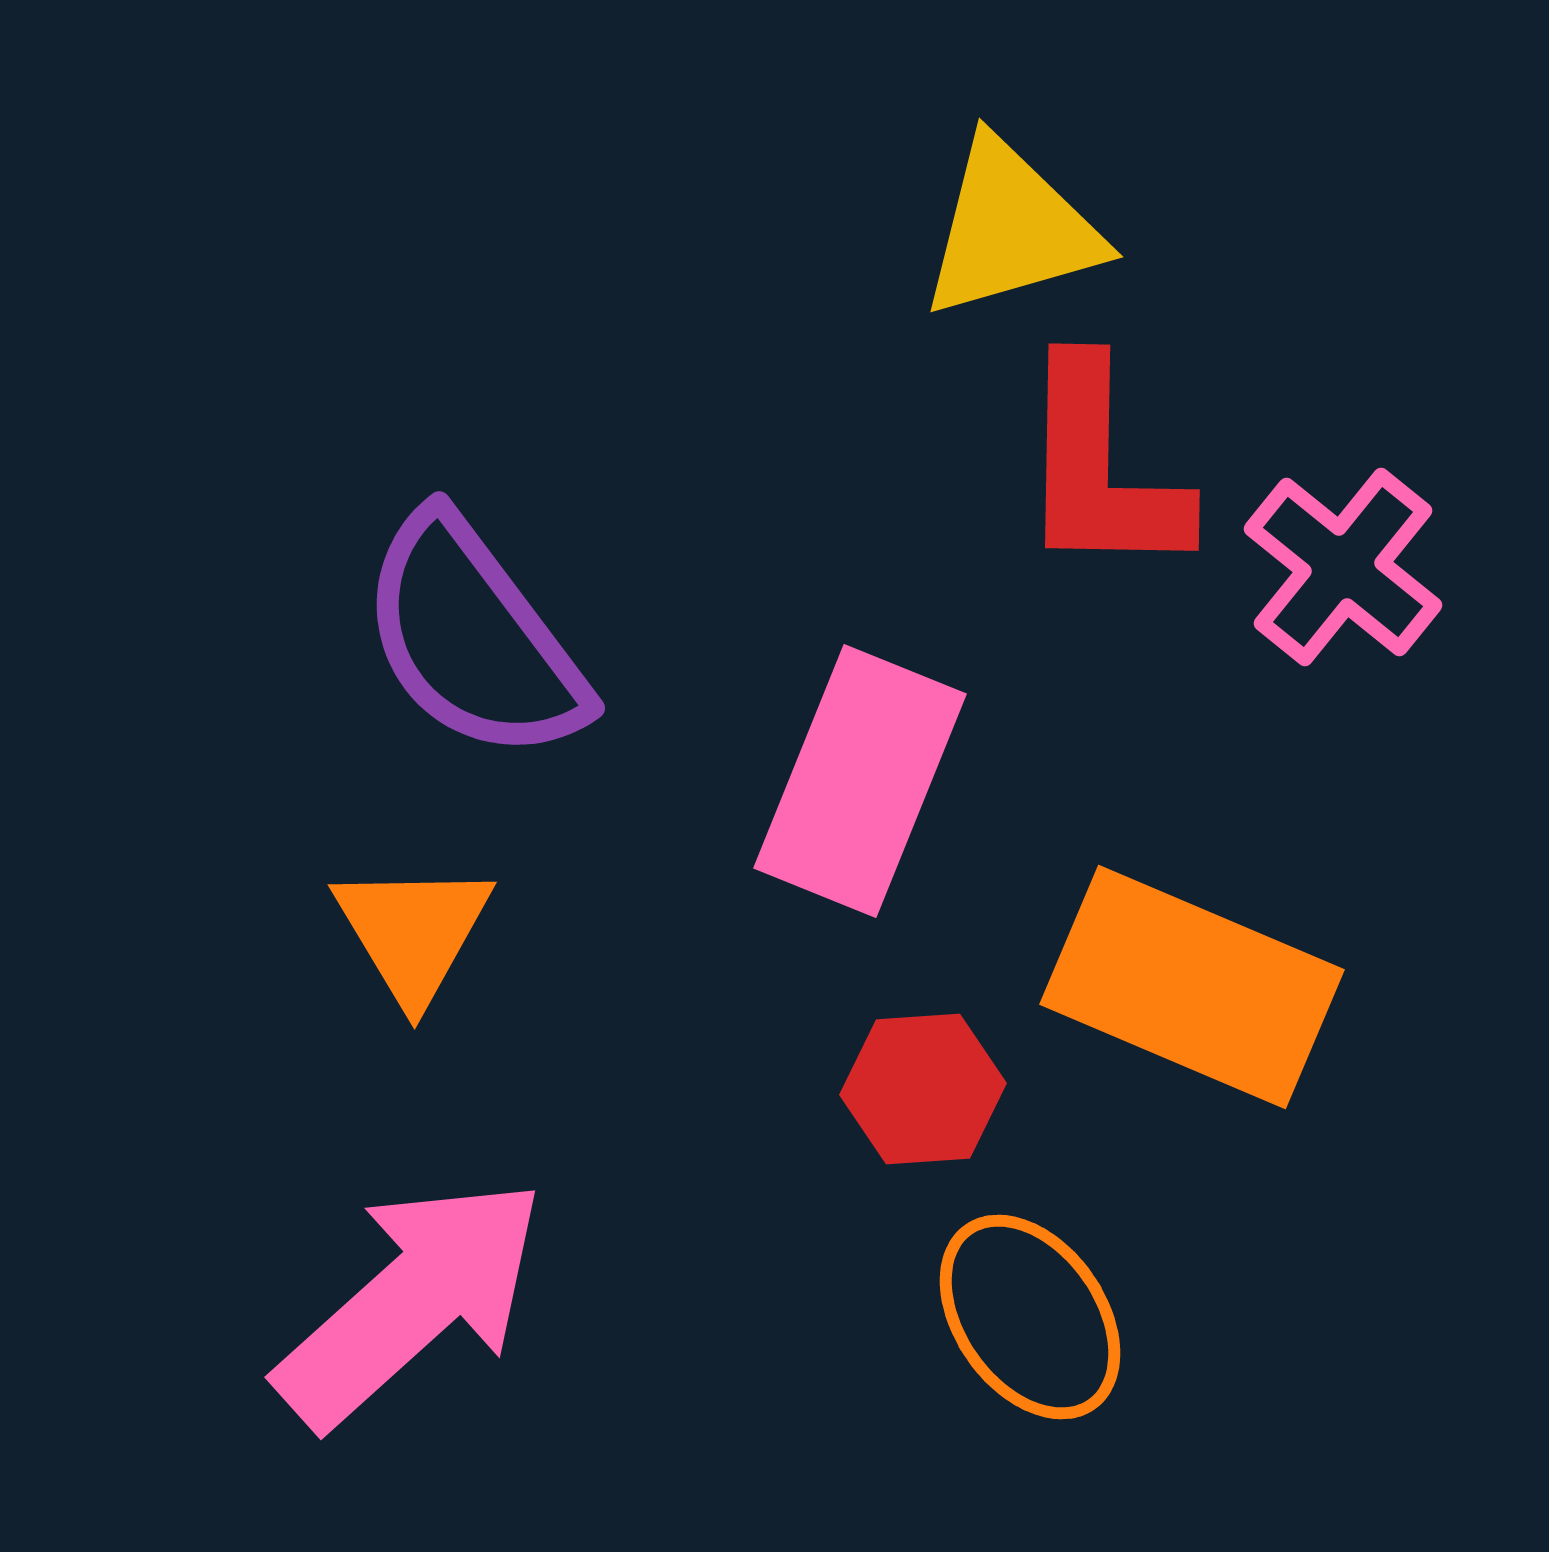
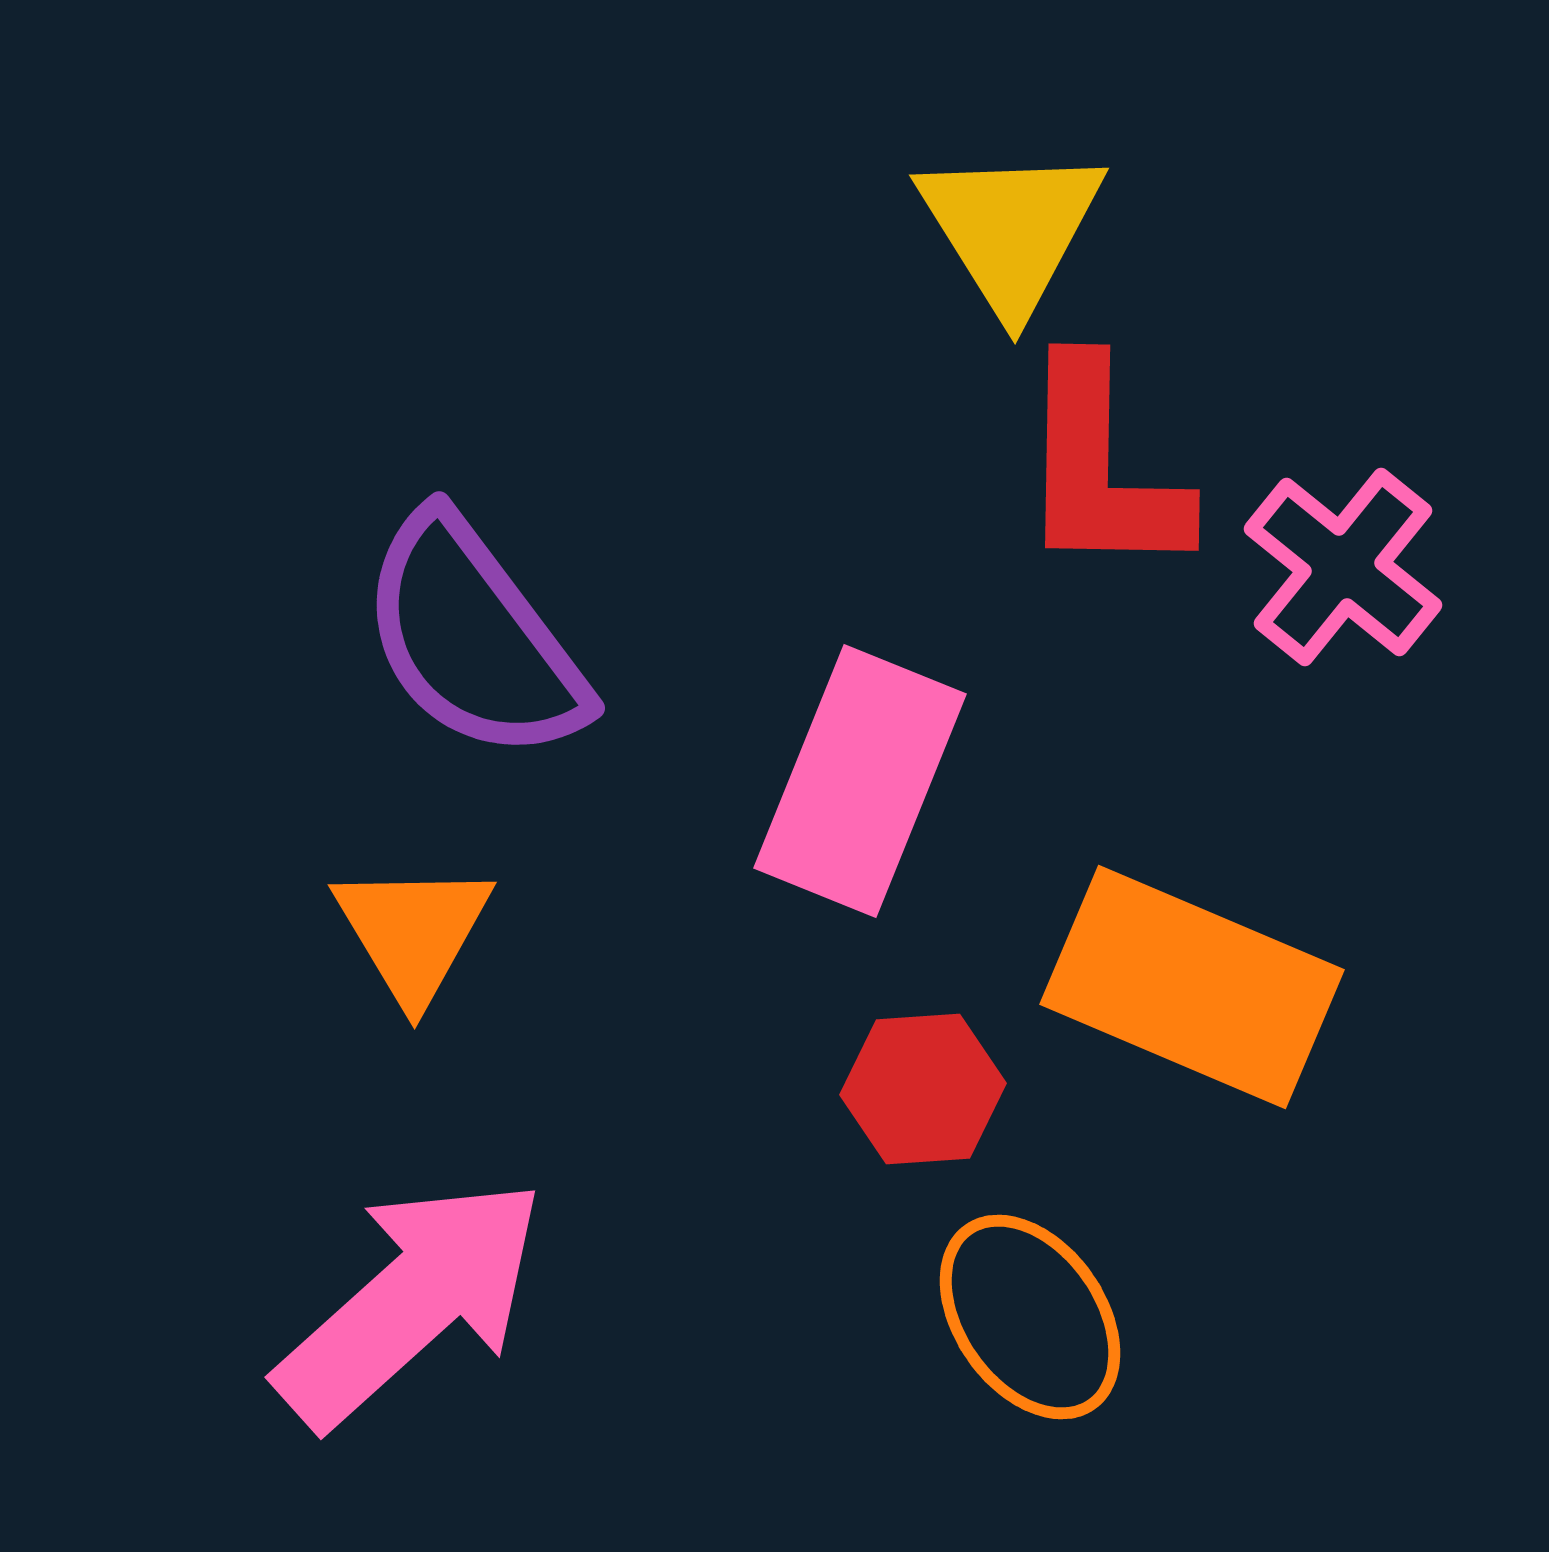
yellow triangle: rotated 46 degrees counterclockwise
